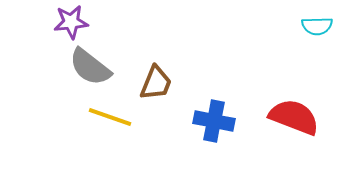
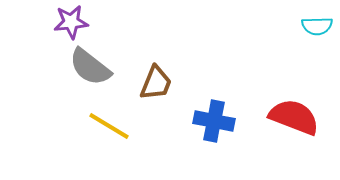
yellow line: moved 1 px left, 9 px down; rotated 12 degrees clockwise
